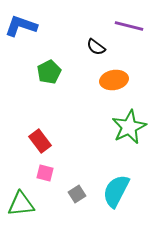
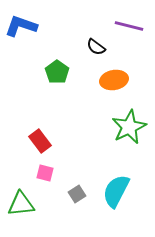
green pentagon: moved 8 px right; rotated 10 degrees counterclockwise
